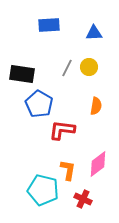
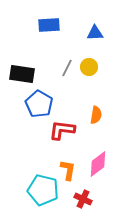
blue triangle: moved 1 px right
orange semicircle: moved 9 px down
